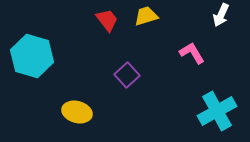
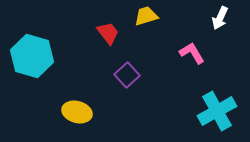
white arrow: moved 1 px left, 3 px down
red trapezoid: moved 1 px right, 13 px down
